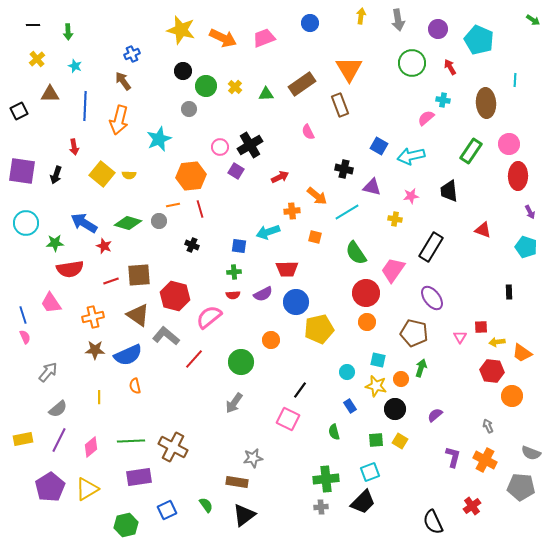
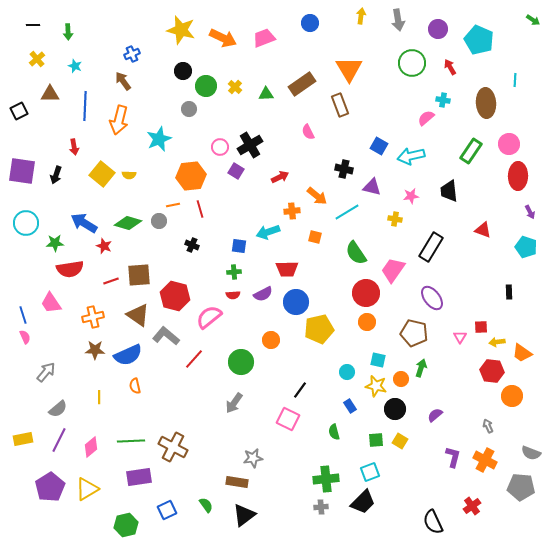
gray arrow at (48, 372): moved 2 px left
